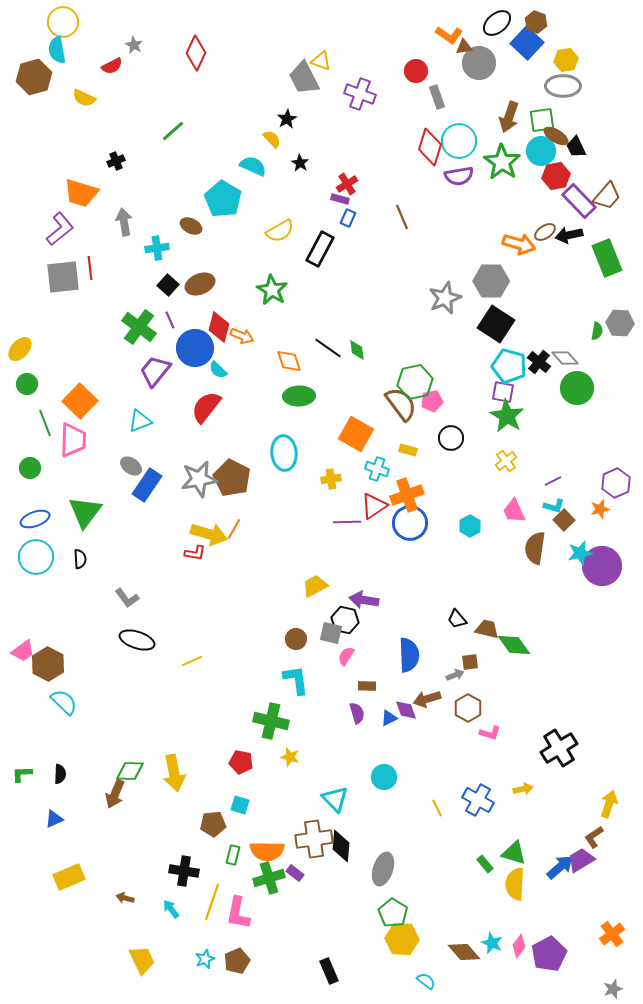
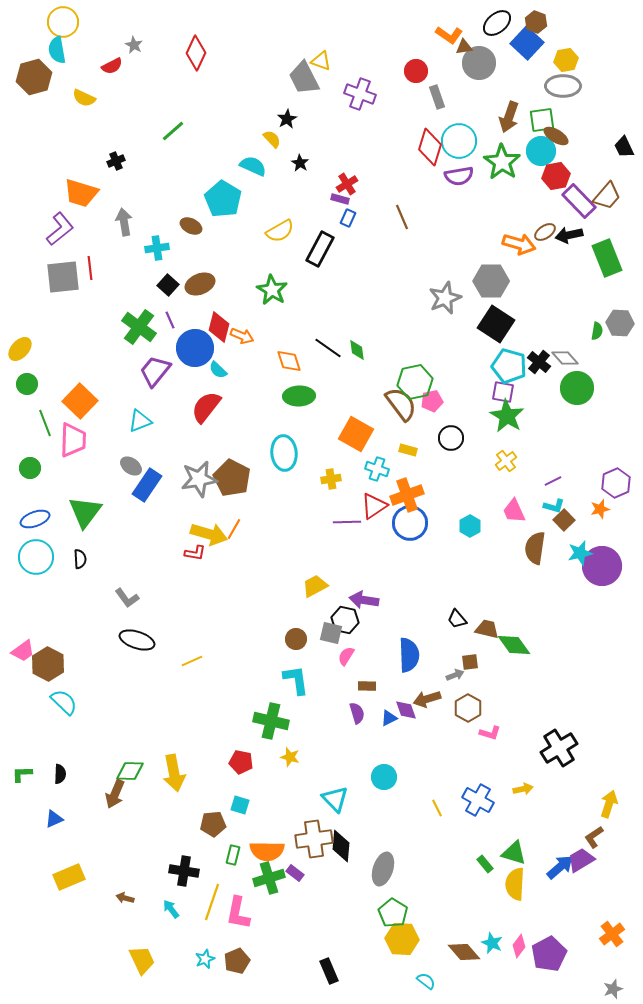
black trapezoid at (576, 147): moved 48 px right
